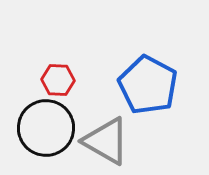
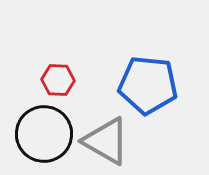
blue pentagon: rotated 22 degrees counterclockwise
black circle: moved 2 px left, 6 px down
